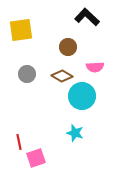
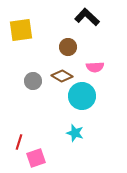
gray circle: moved 6 px right, 7 px down
red line: rotated 28 degrees clockwise
